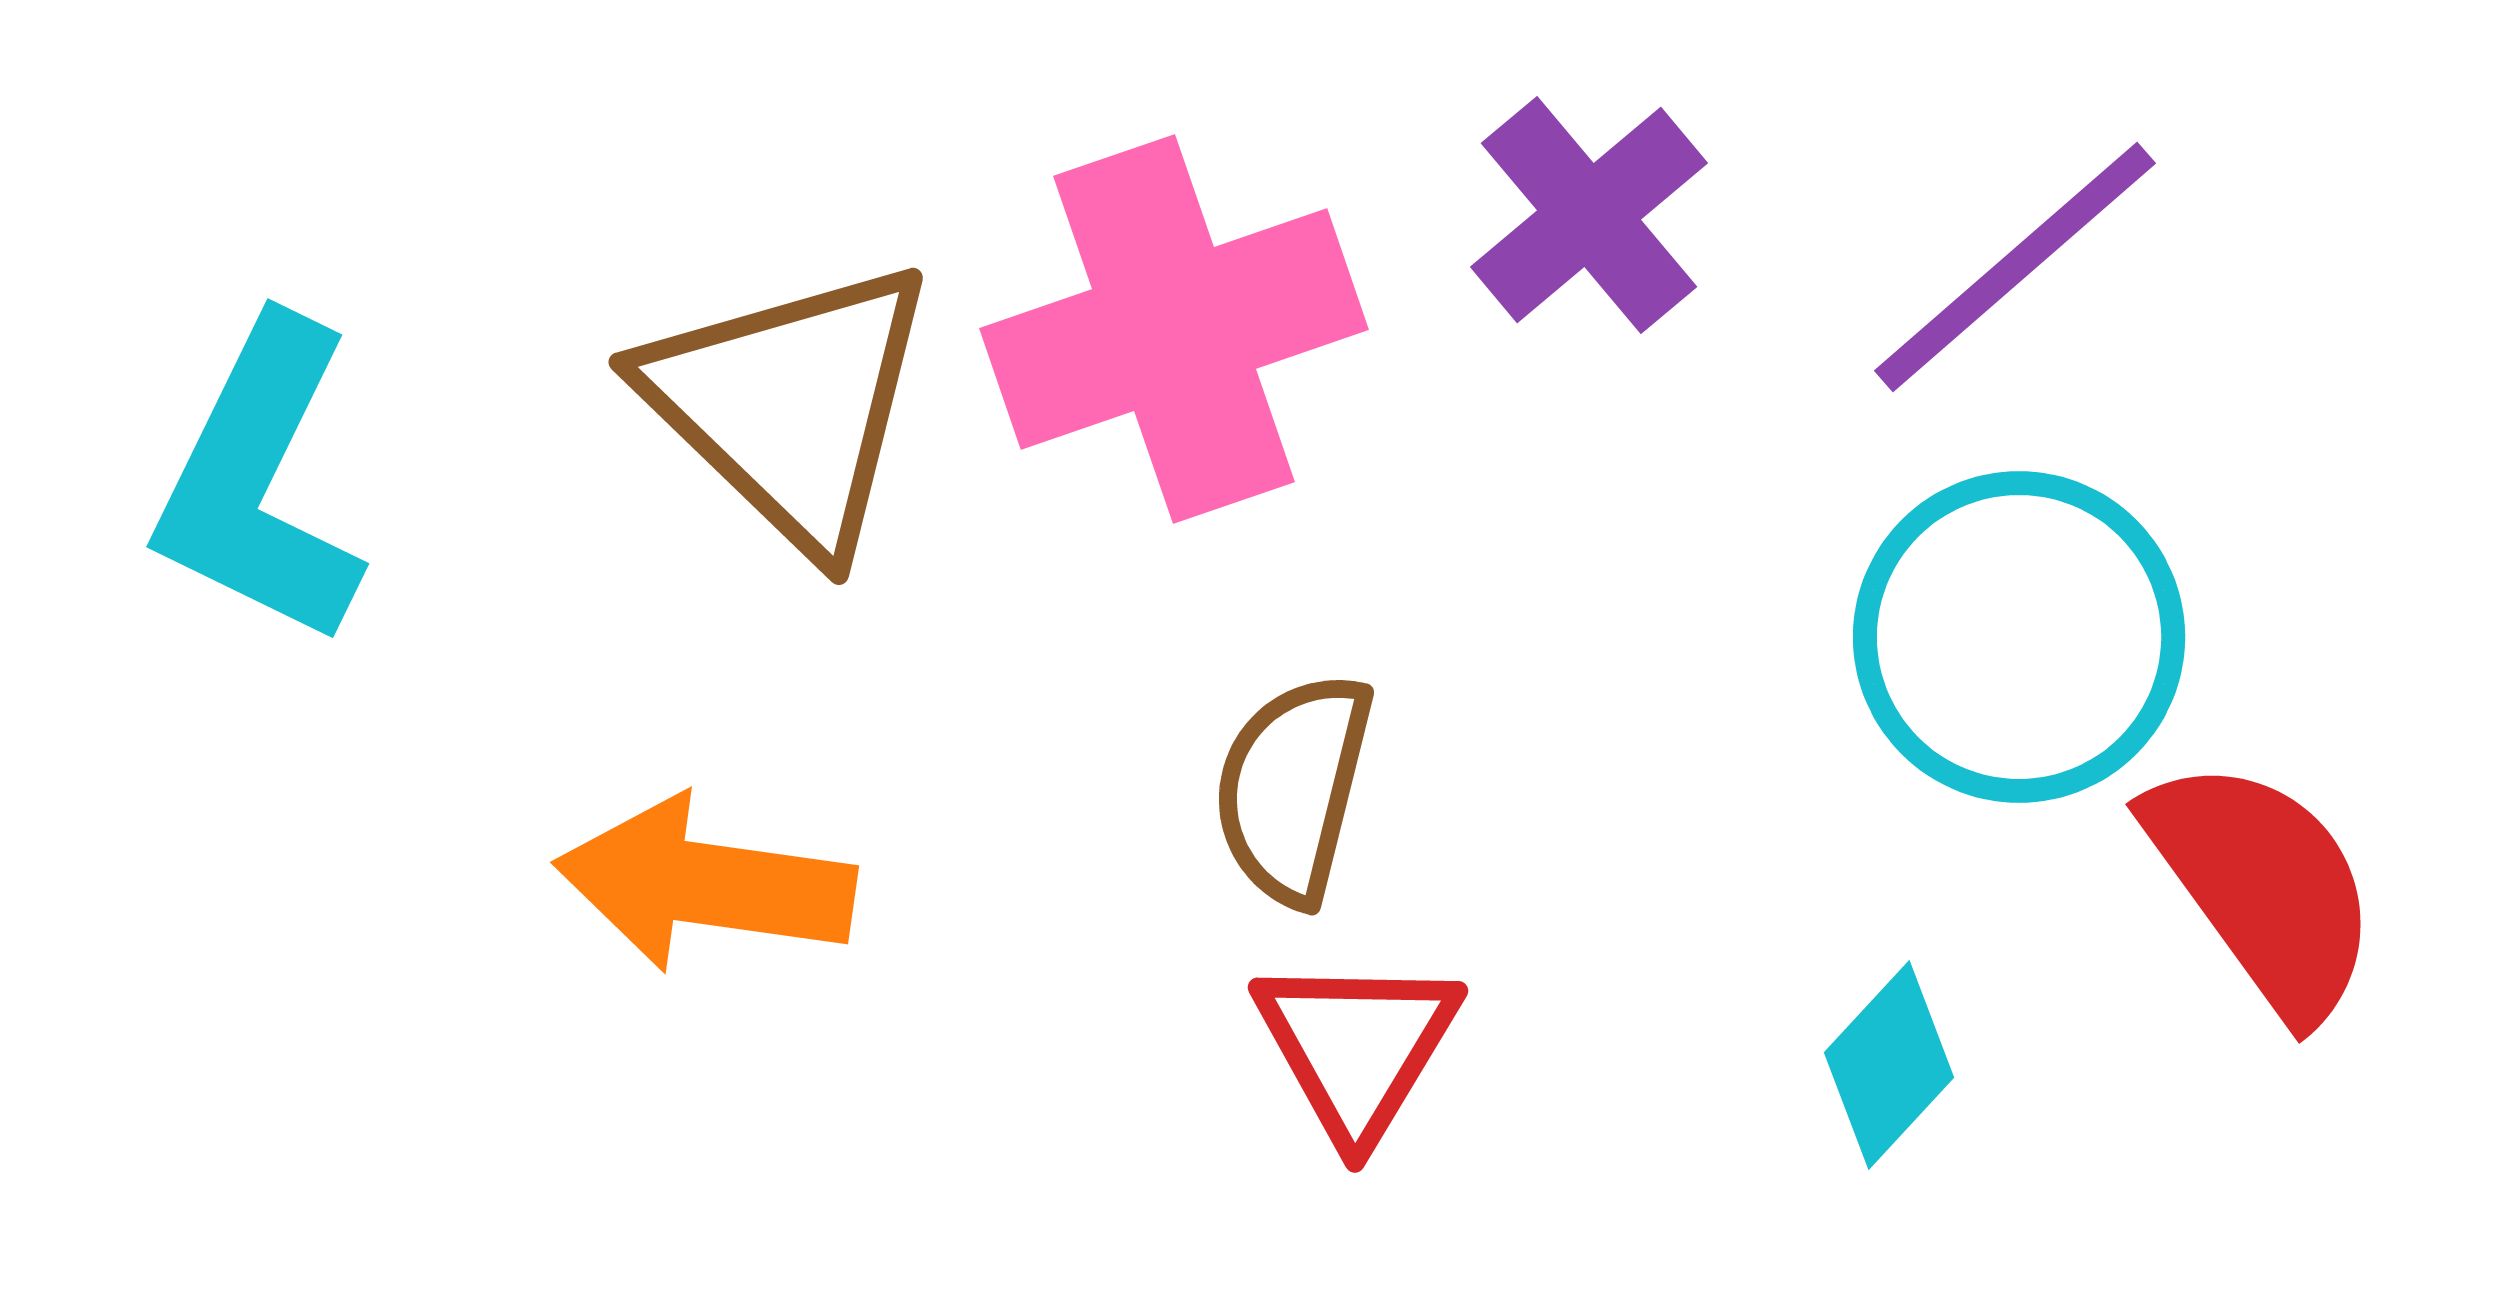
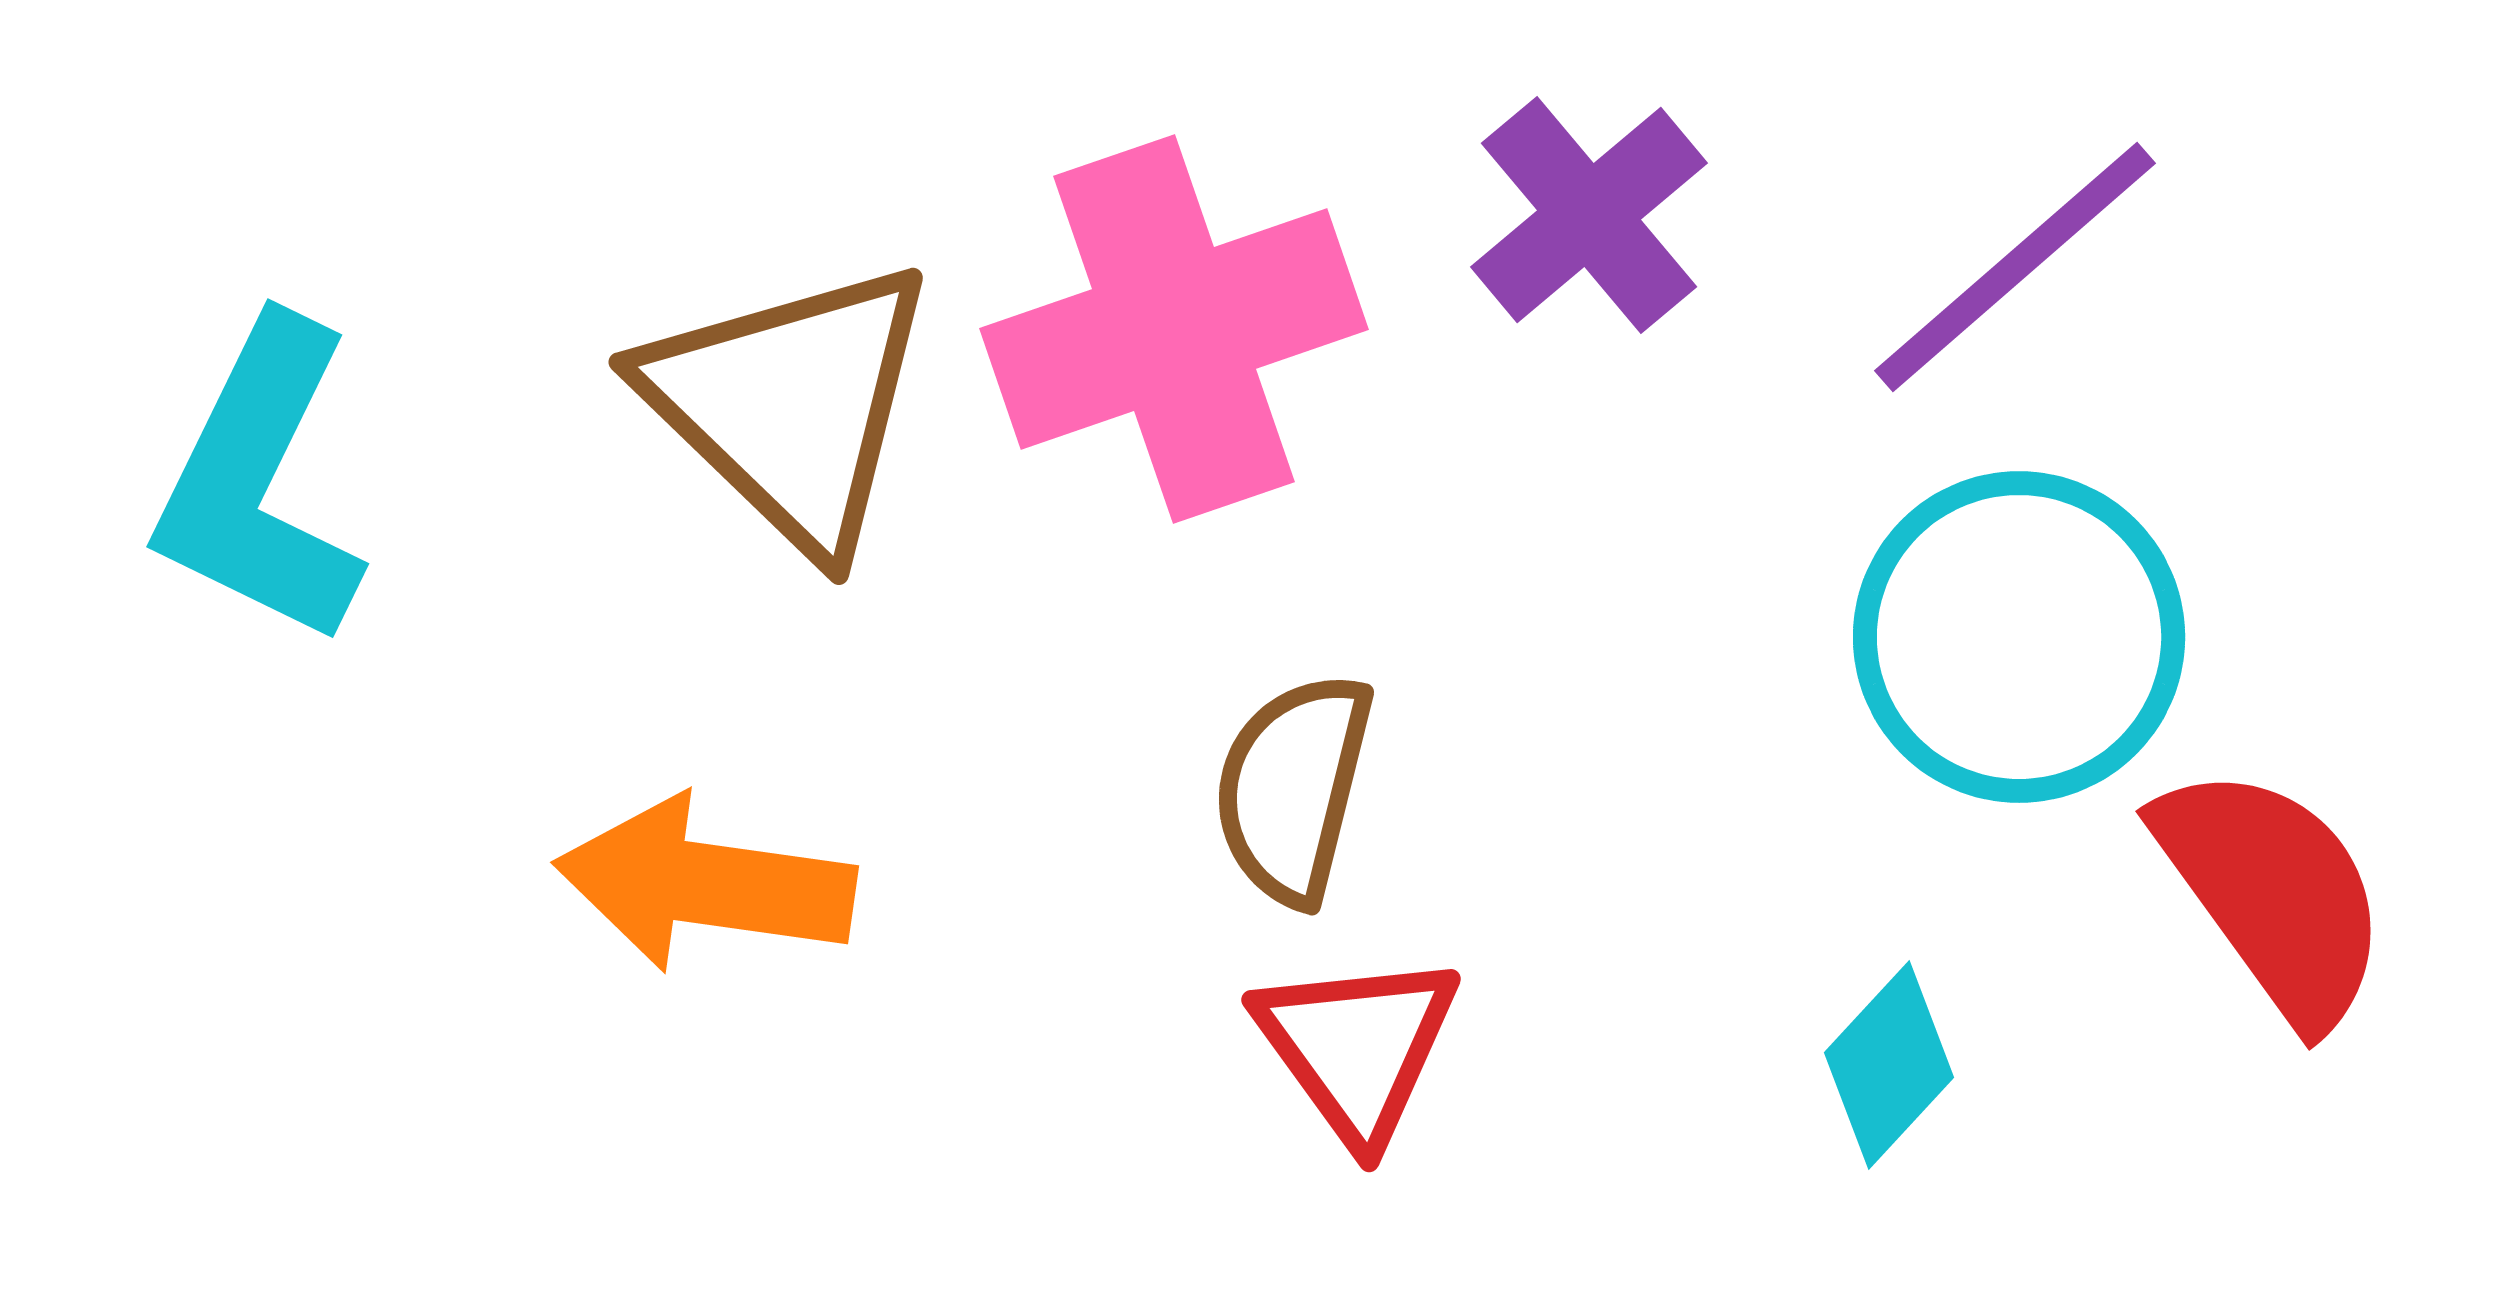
red semicircle: moved 10 px right, 7 px down
red triangle: rotated 7 degrees counterclockwise
